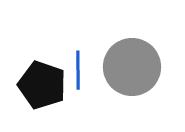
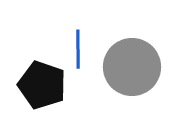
blue line: moved 21 px up
